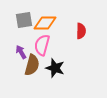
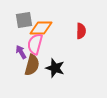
orange diamond: moved 4 px left, 5 px down
pink semicircle: moved 7 px left, 1 px up
